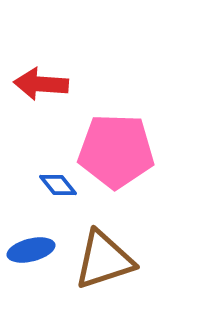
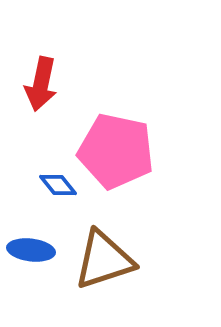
red arrow: rotated 82 degrees counterclockwise
pink pentagon: rotated 10 degrees clockwise
blue ellipse: rotated 21 degrees clockwise
